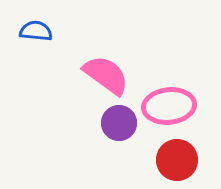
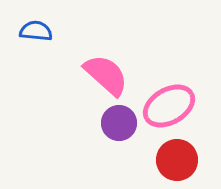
pink semicircle: rotated 6 degrees clockwise
pink ellipse: rotated 24 degrees counterclockwise
